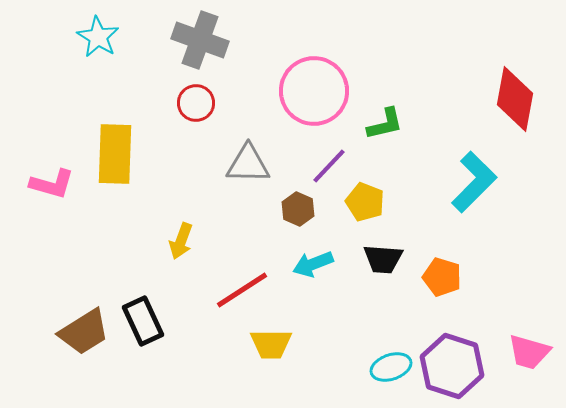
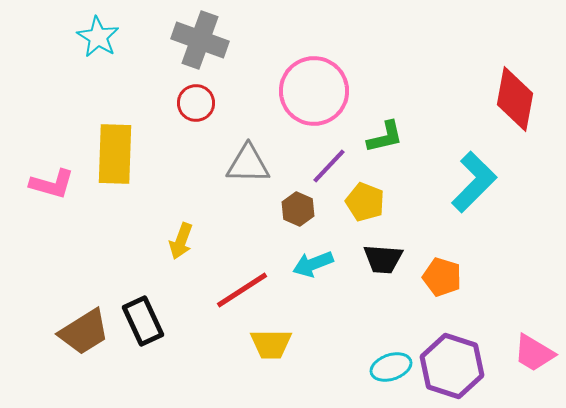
green L-shape: moved 13 px down
pink trapezoid: moved 5 px right, 1 px down; rotated 15 degrees clockwise
